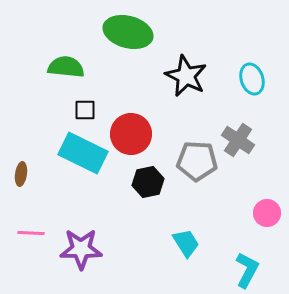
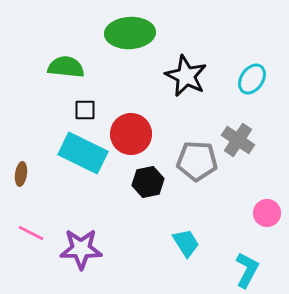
green ellipse: moved 2 px right, 1 px down; rotated 18 degrees counterclockwise
cyan ellipse: rotated 52 degrees clockwise
pink line: rotated 24 degrees clockwise
